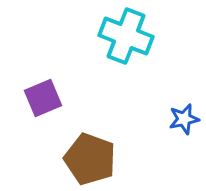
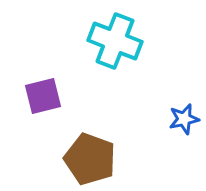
cyan cross: moved 11 px left, 5 px down
purple square: moved 2 px up; rotated 9 degrees clockwise
